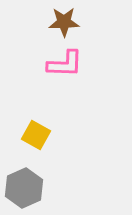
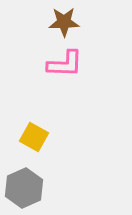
yellow square: moved 2 px left, 2 px down
